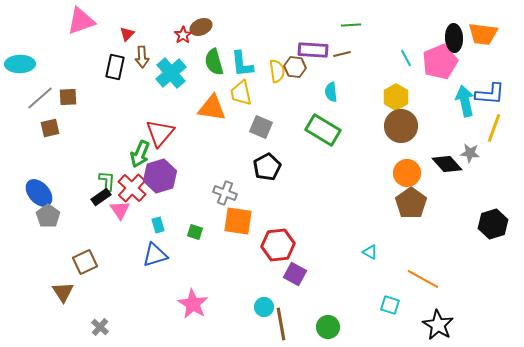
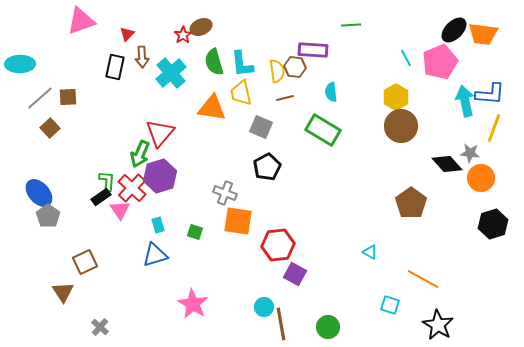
black ellipse at (454, 38): moved 8 px up; rotated 48 degrees clockwise
brown line at (342, 54): moved 57 px left, 44 px down
brown square at (50, 128): rotated 30 degrees counterclockwise
orange circle at (407, 173): moved 74 px right, 5 px down
